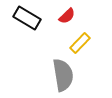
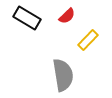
yellow rectangle: moved 8 px right, 3 px up
